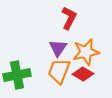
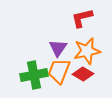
red L-shape: moved 13 px right; rotated 130 degrees counterclockwise
orange star: moved 1 px right, 1 px up
green cross: moved 17 px right
